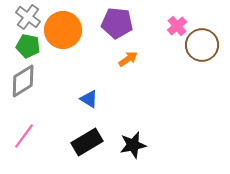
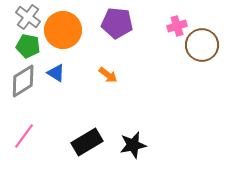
pink cross: rotated 24 degrees clockwise
orange arrow: moved 20 px left, 16 px down; rotated 72 degrees clockwise
blue triangle: moved 33 px left, 26 px up
